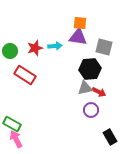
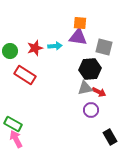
green rectangle: moved 1 px right
